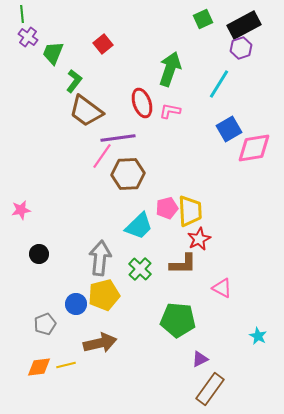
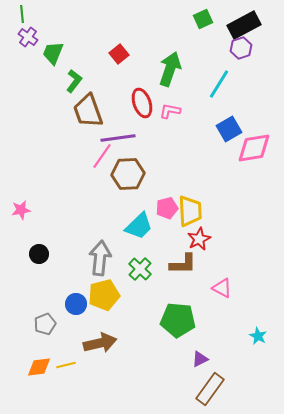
red square: moved 16 px right, 10 px down
brown trapezoid: moved 2 px right; rotated 33 degrees clockwise
